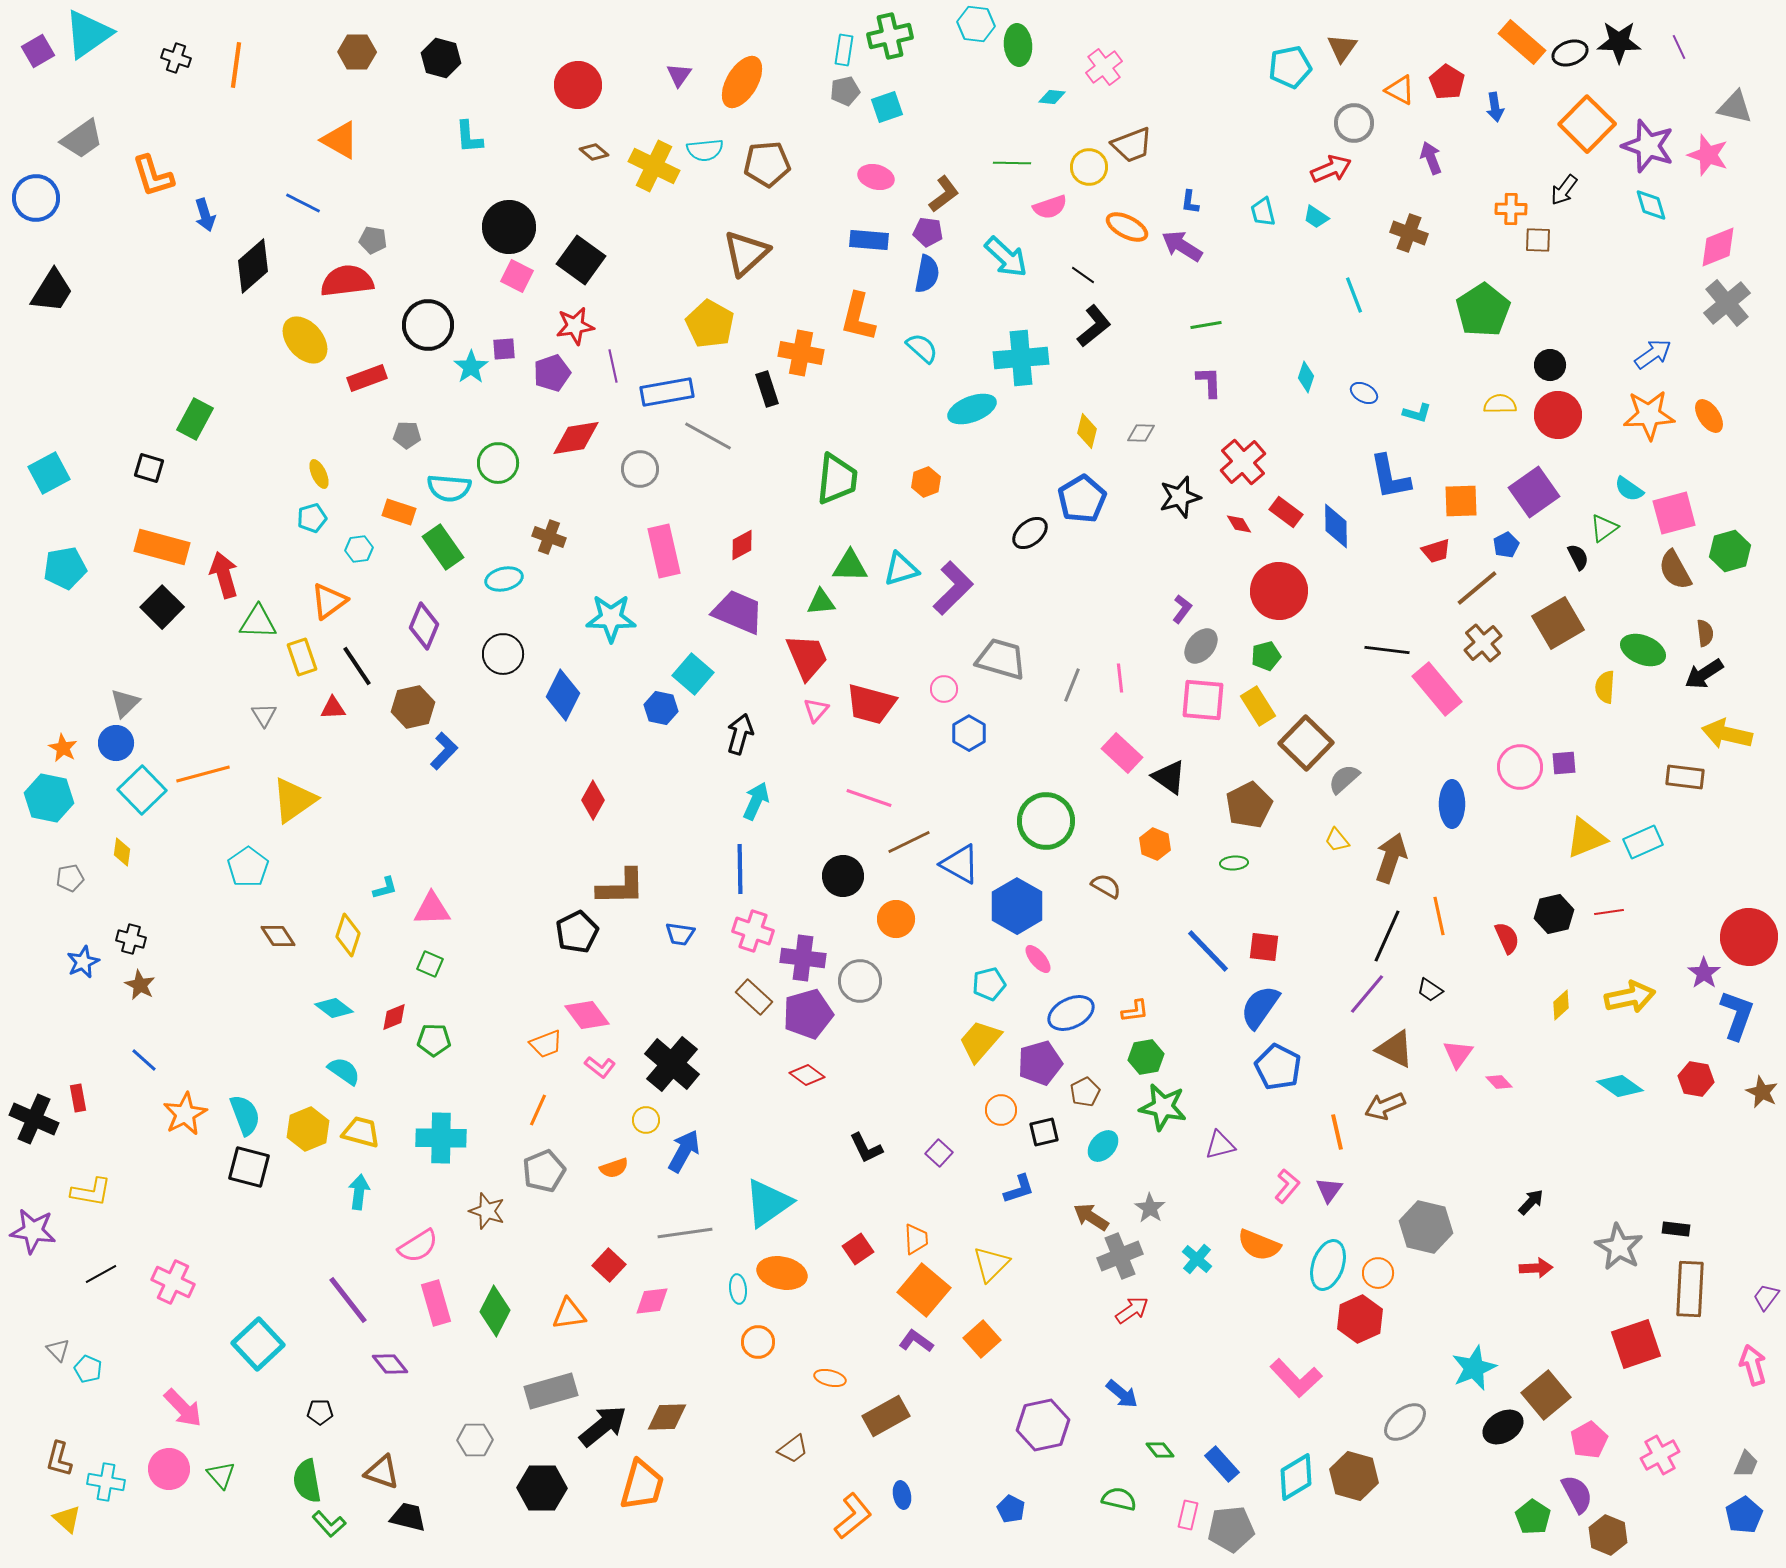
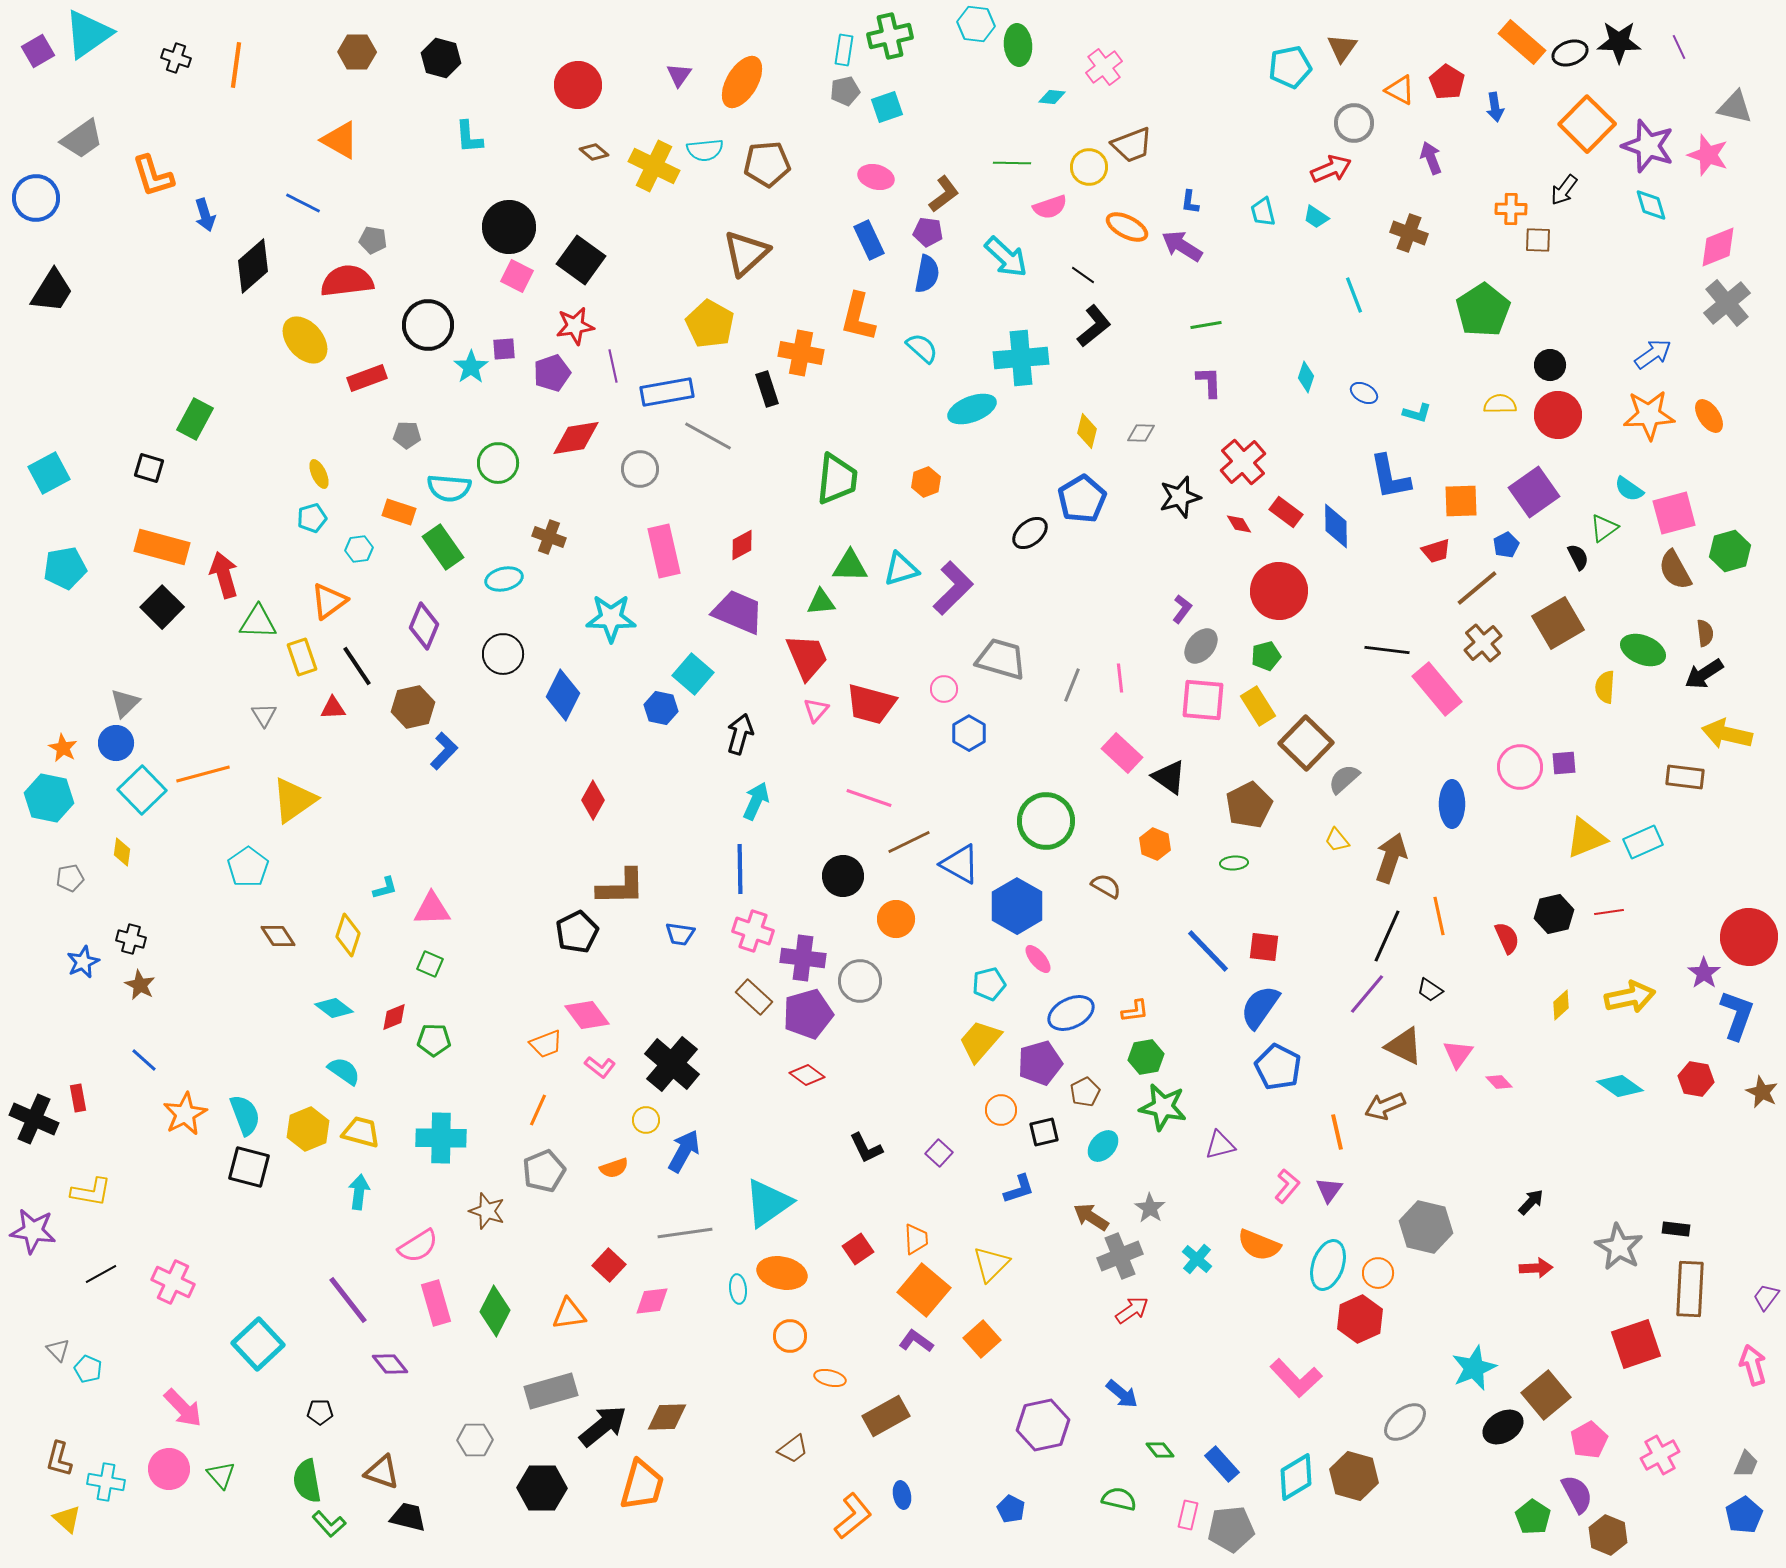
blue rectangle at (869, 240): rotated 60 degrees clockwise
brown triangle at (1395, 1049): moved 9 px right, 3 px up
orange circle at (758, 1342): moved 32 px right, 6 px up
